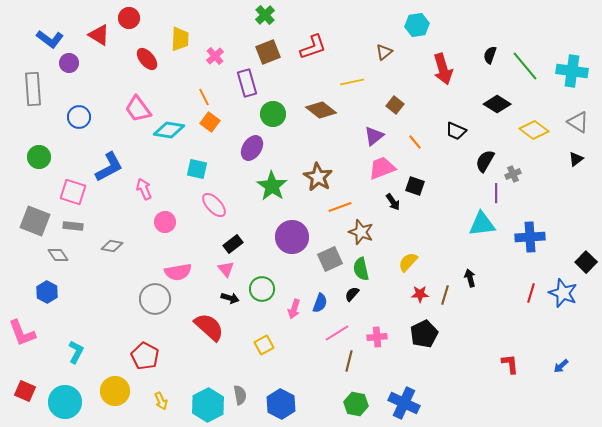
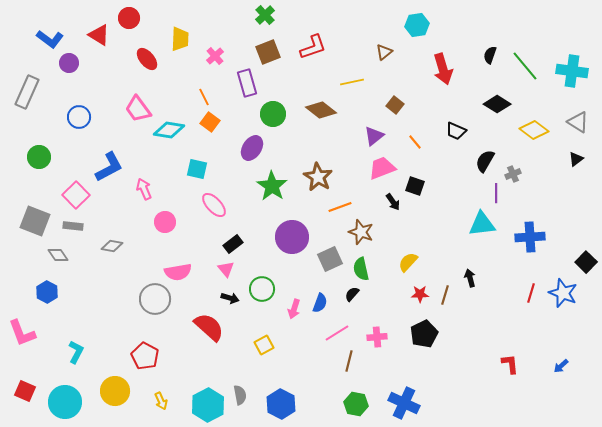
gray rectangle at (33, 89): moved 6 px left, 3 px down; rotated 28 degrees clockwise
pink square at (73, 192): moved 3 px right, 3 px down; rotated 28 degrees clockwise
